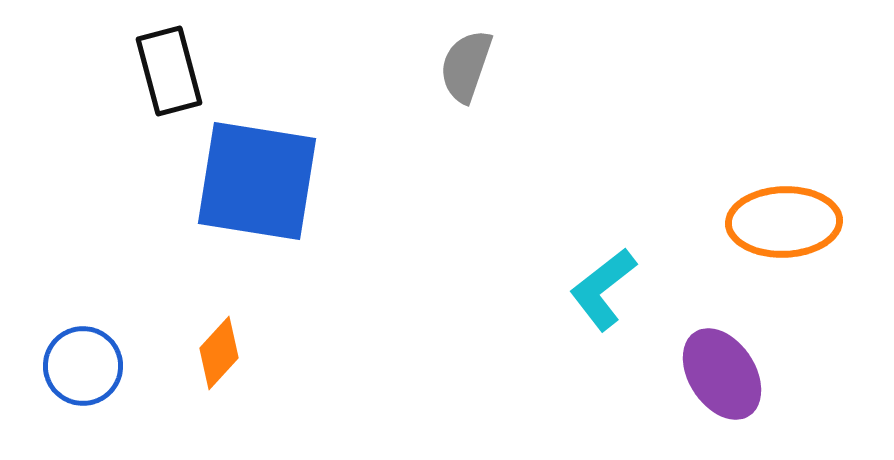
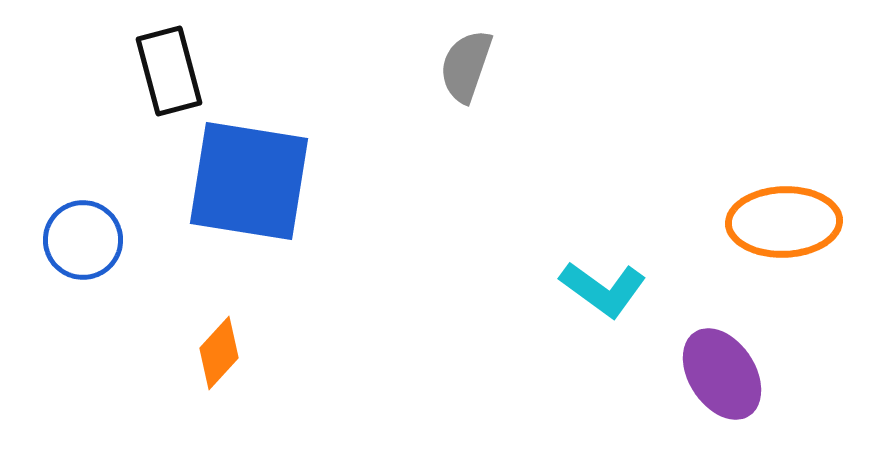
blue square: moved 8 px left
cyan L-shape: rotated 106 degrees counterclockwise
blue circle: moved 126 px up
